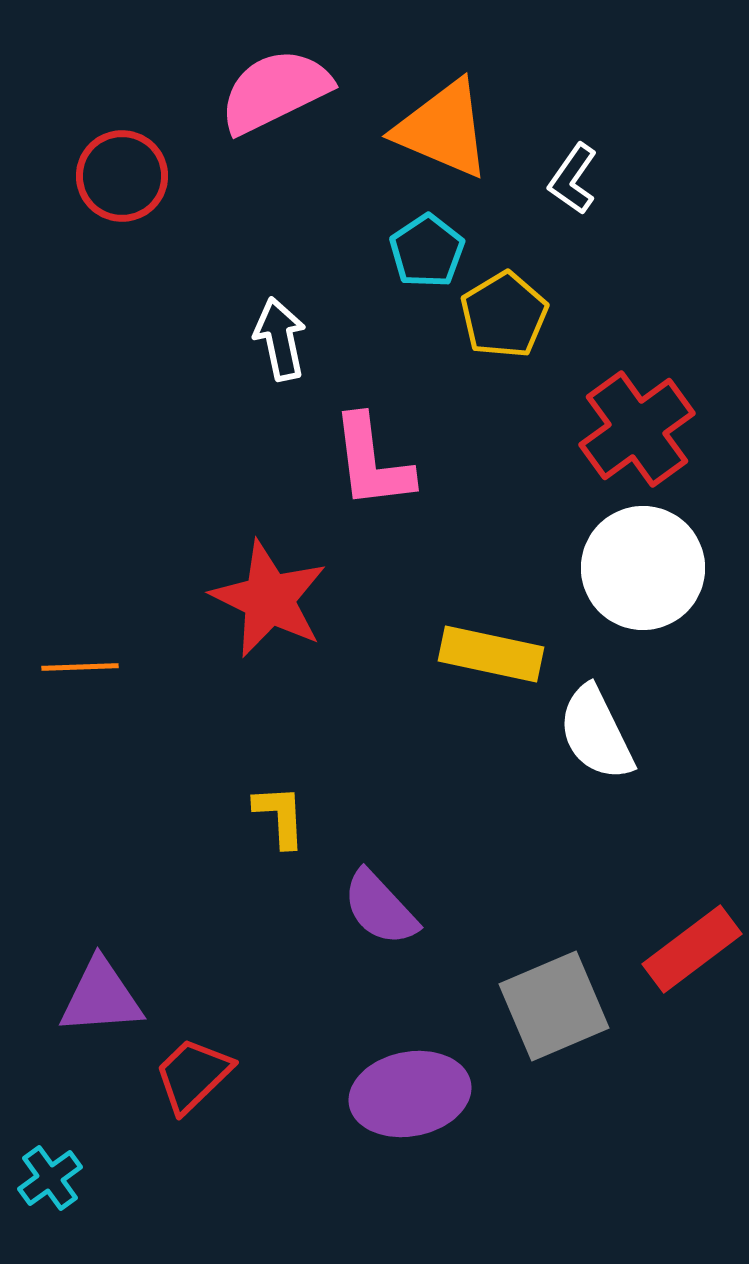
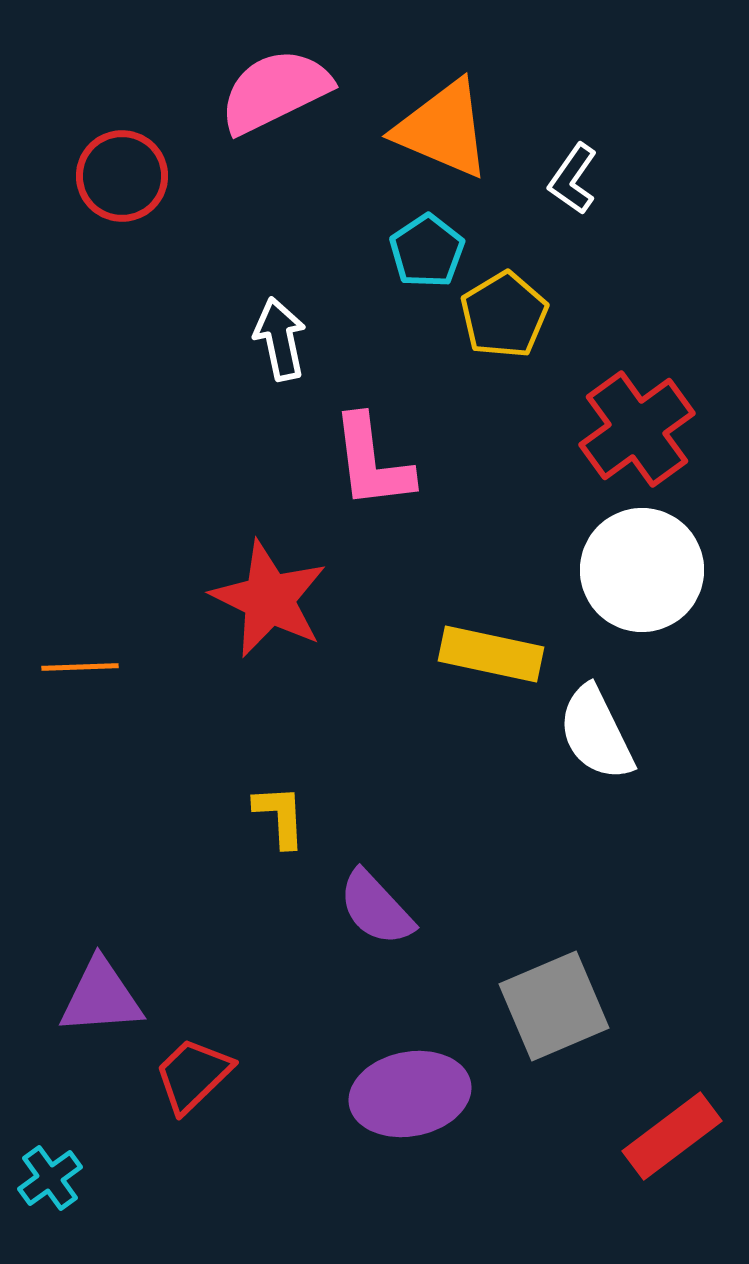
white circle: moved 1 px left, 2 px down
purple semicircle: moved 4 px left
red rectangle: moved 20 px left, 187 px down
